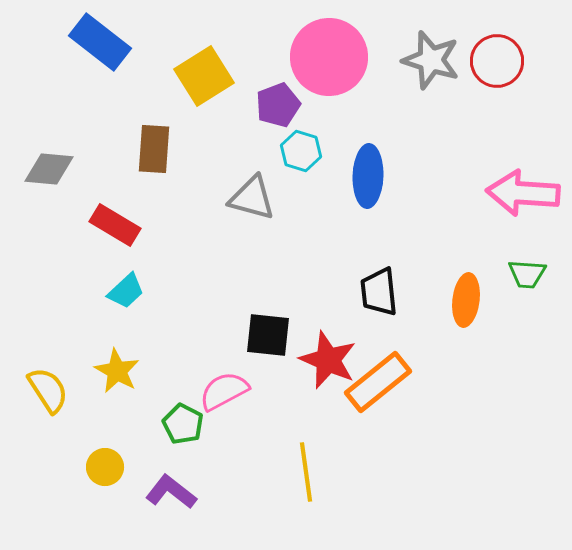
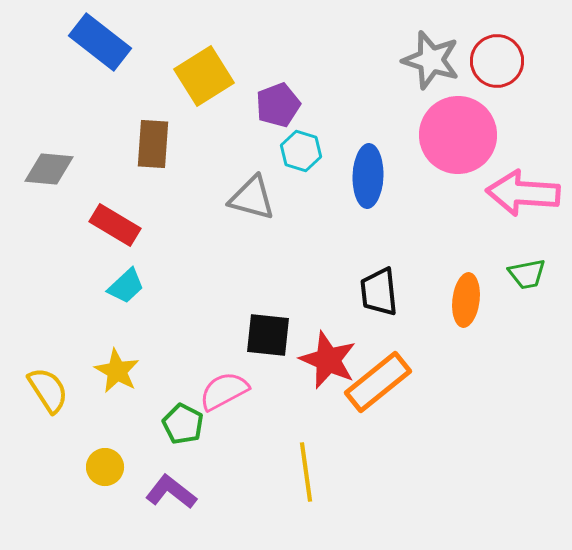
pink circle: moved 129 px right, 78 px down
brown rectangle: moved 1 px left, 5 px up
green trapezoid: rotated 15 degrees counterclockwise
cyan trapezoid: moved 5 px up
